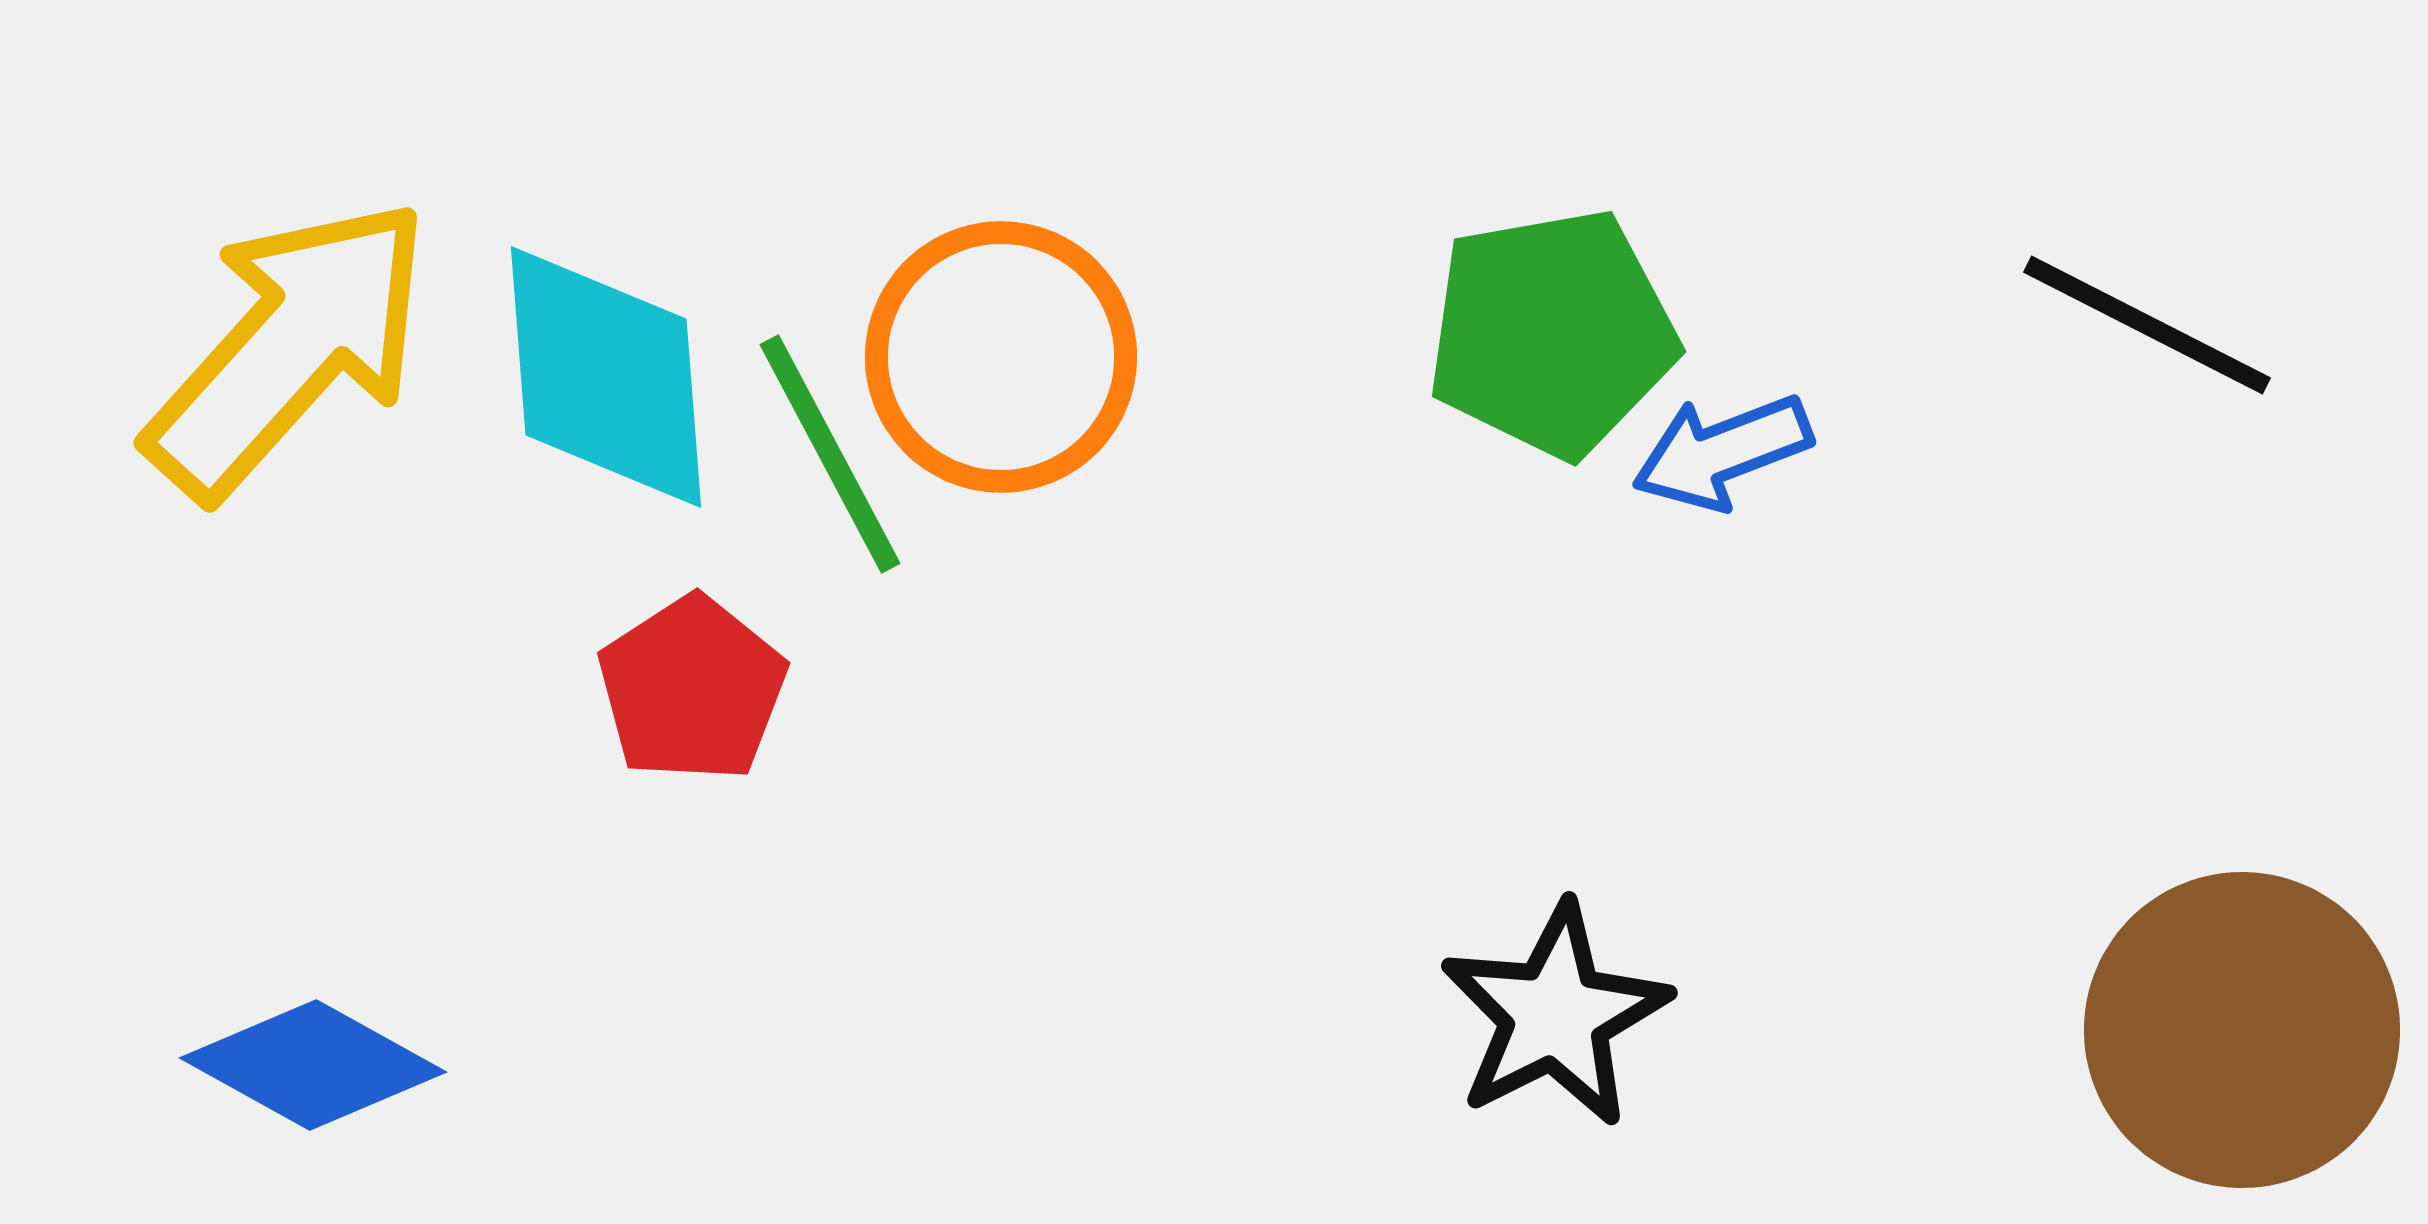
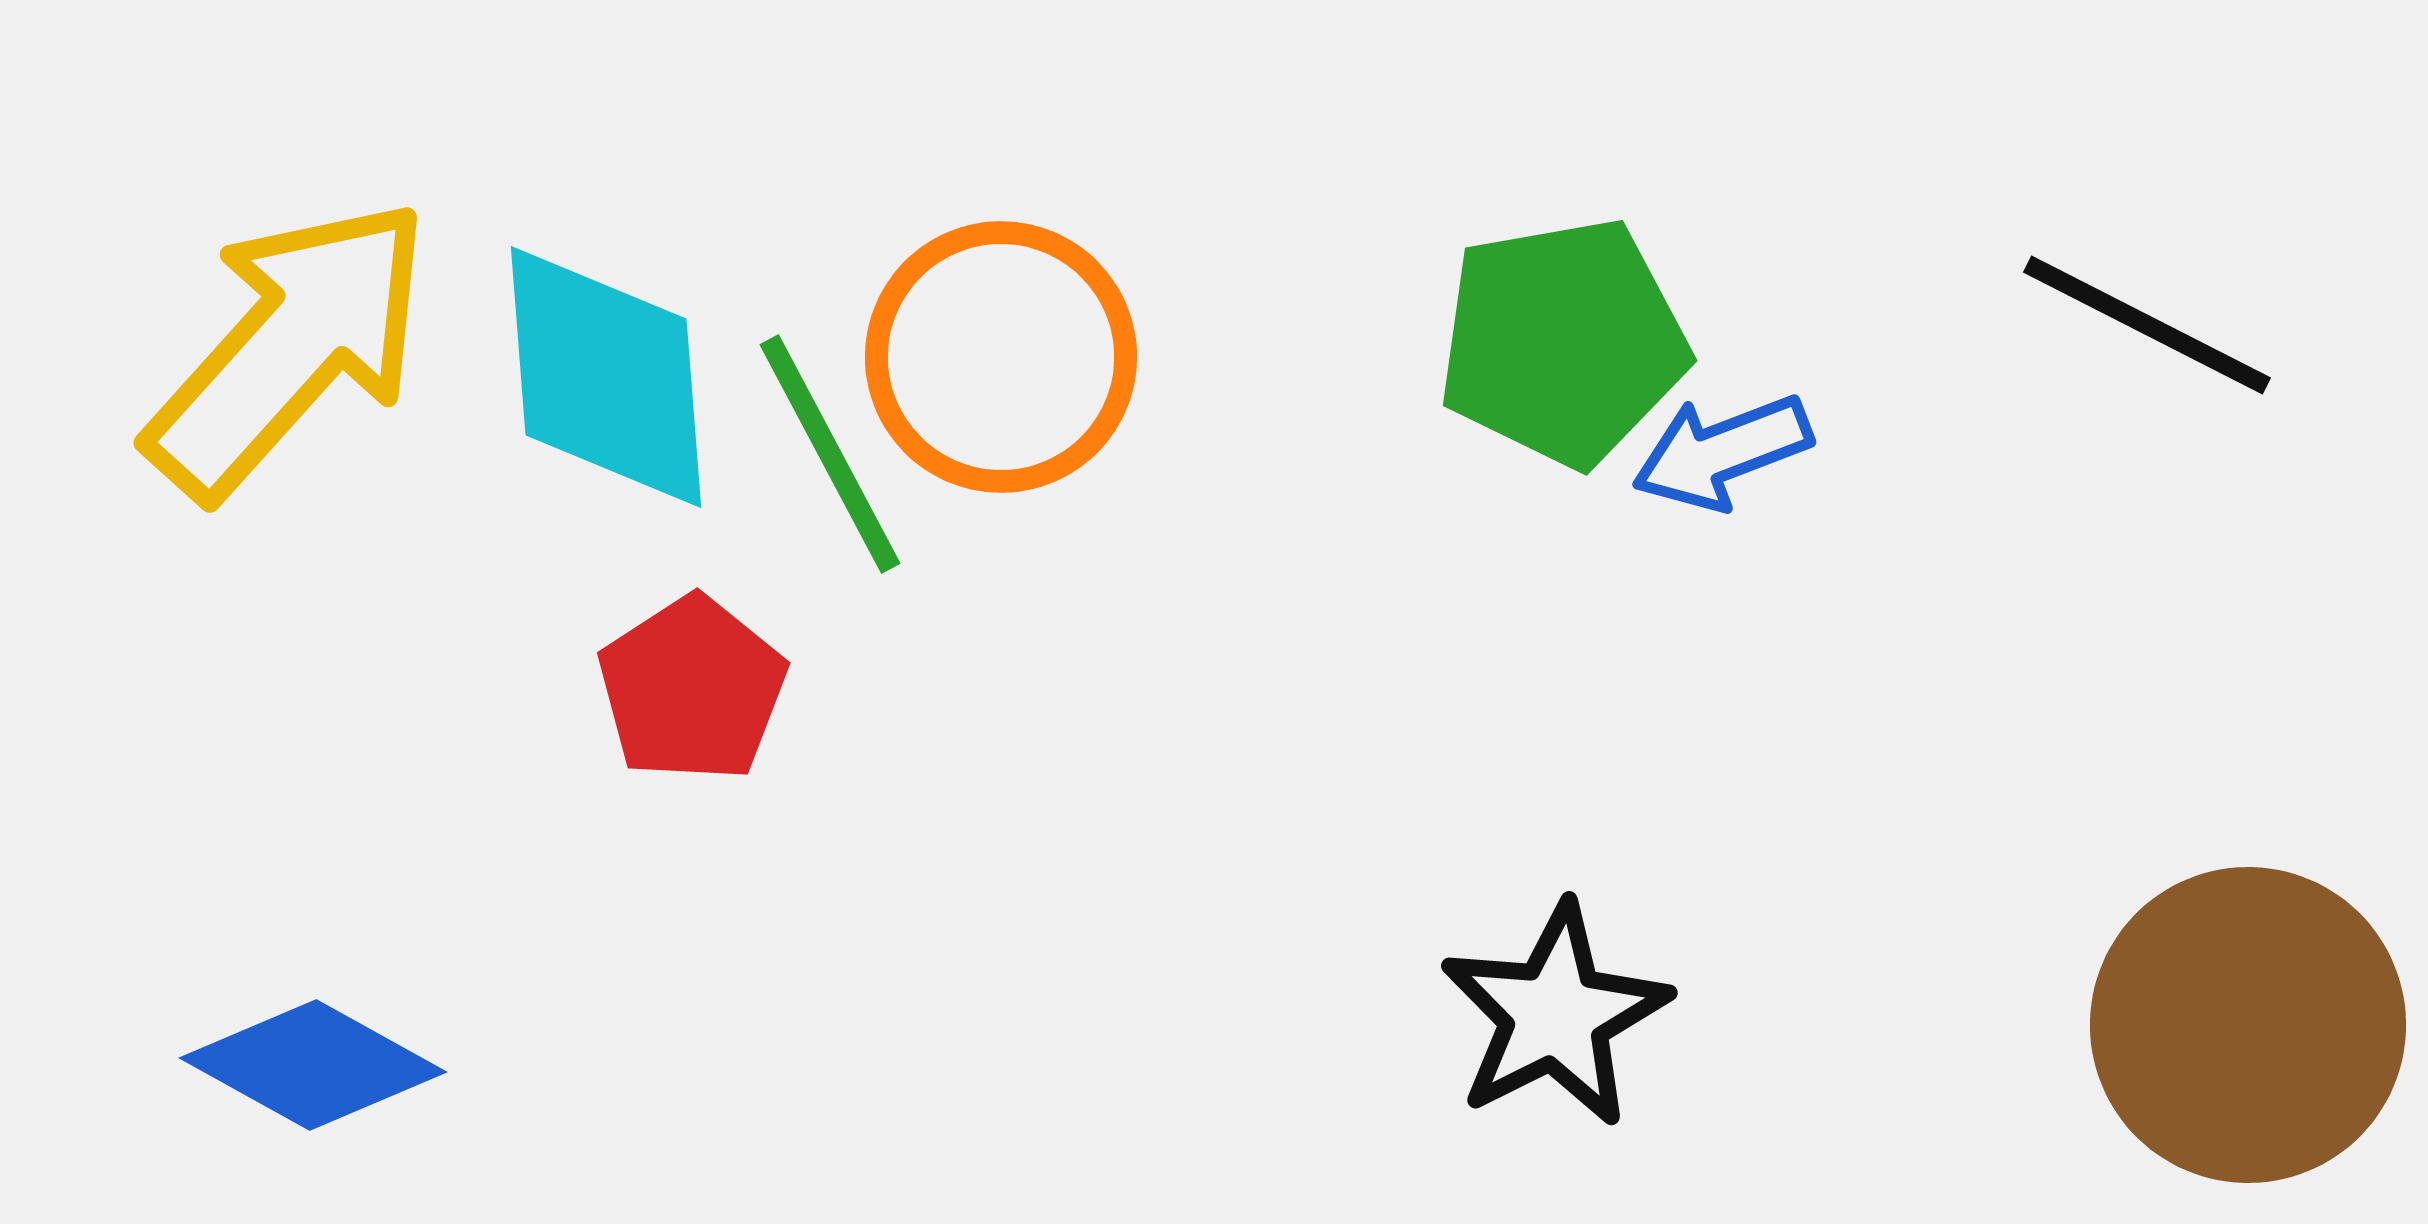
green pentagon: moved 11 px right, 9 px down
brown circle: moved 6 px right, 5 px up
